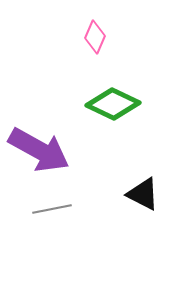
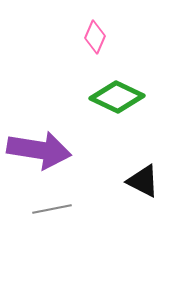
green diamond: moved 4 px right, 7 px up
purple arrow: rotated 20 degrees counterclockwise
black triangle: moved 13 px up
